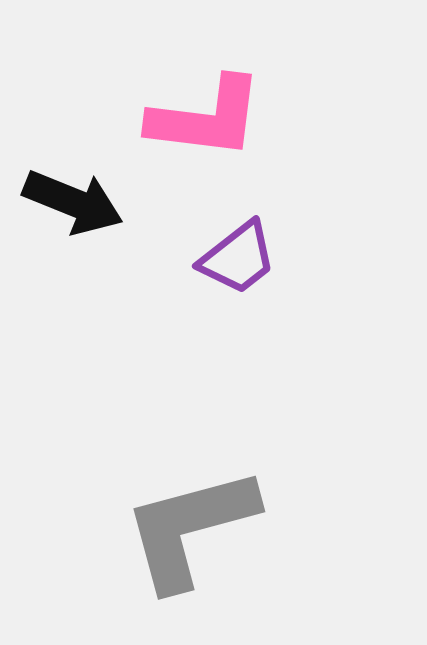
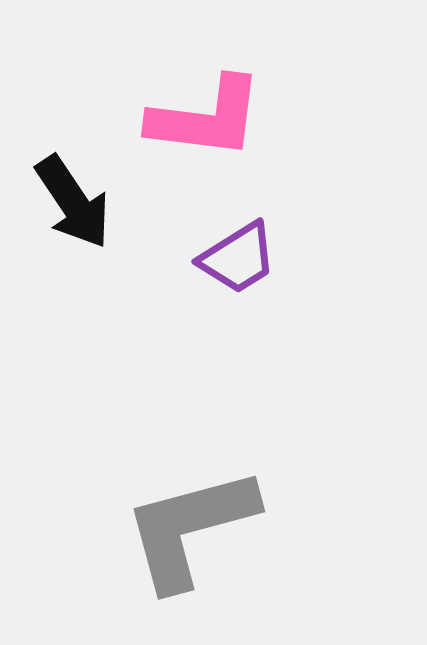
black arrow: rotated 34 degrees clockwise
purple trapezoid: rotated 6 degrees clockwise
